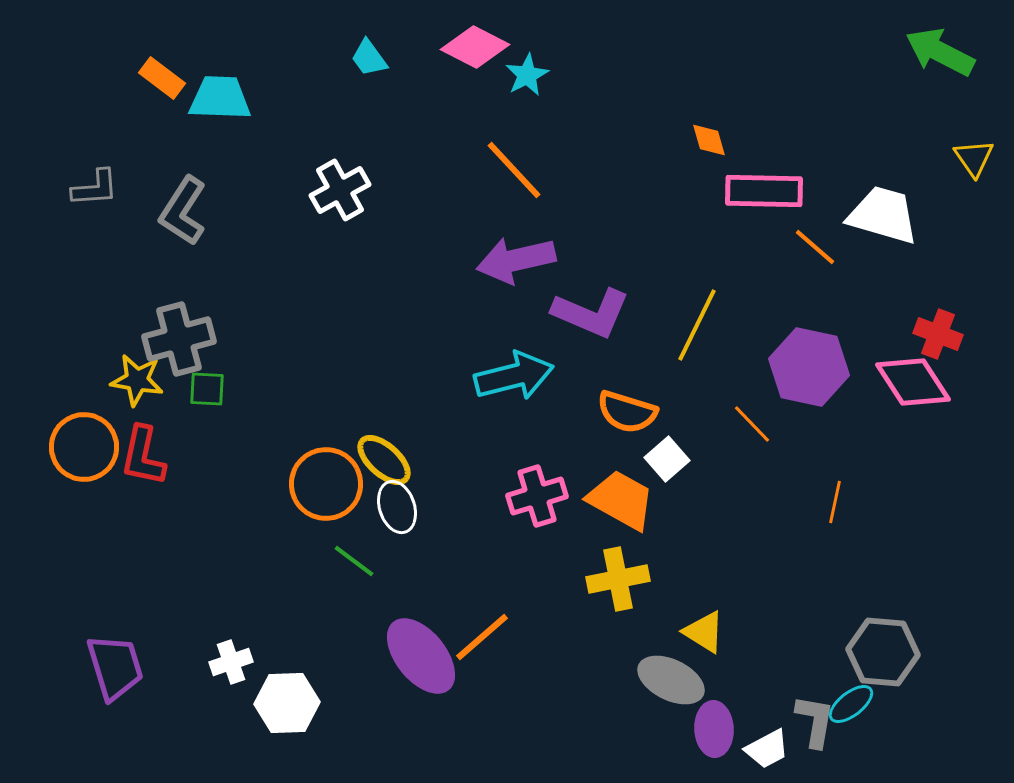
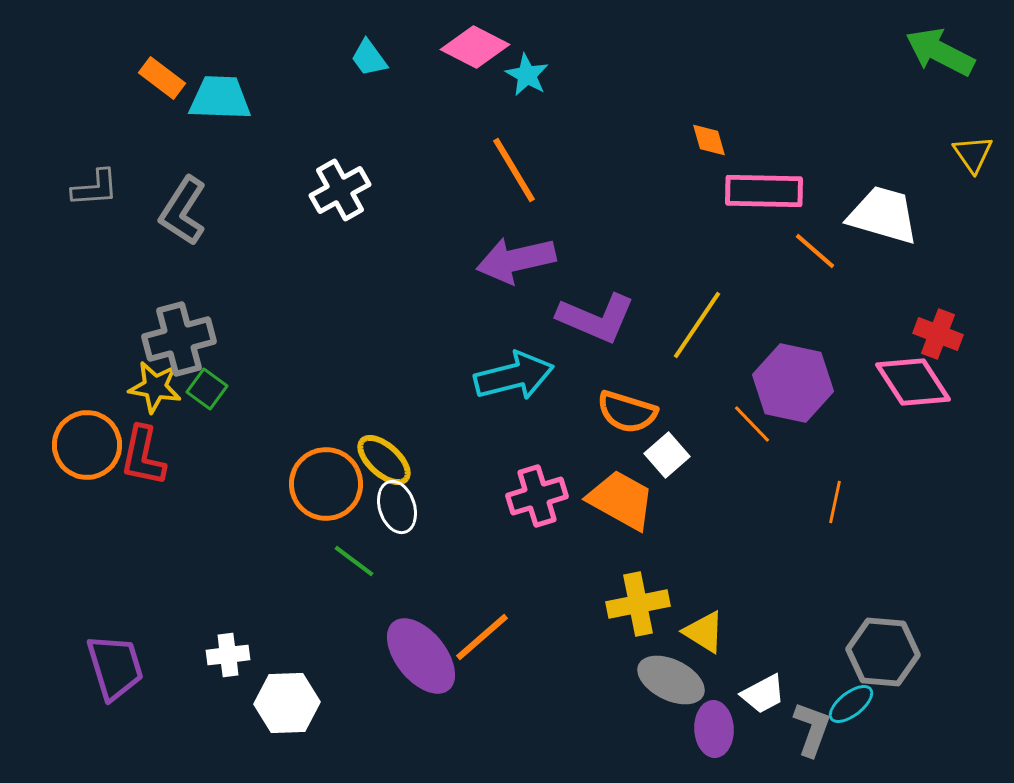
cyan star at (527, 75): rotated 15 degrees counterclockwise
yellow triangle at (974, 158): moved 1 px left, 4 px up
orange line at (514, 170): rotated 12 degrees clockwise
orange line at (815, 247): moved 4 px down
purple L-shape at (591, 313): moved 5 px right, 5 px down
yellow line at (697, 325): rotated 8 degrees clockwise
purple hexagon at (809, 367): moved 16 px left, 16 px down
yellow star at (137, 380): moved 18 px right, 7 px down
green square at (207, 389): rotated 33 degrees clockwise
orange circle at (84, 447): moved 3 px right, 2 px up
white square at (667, 459): moved 4 px up
yellow cross at (618, 579): moved 20 px right, 25 px down
white cross at (231, 662): moved 3 px left, 7 px up; rotated 12 degrees clockwise
gray L-shape at (815, 721): moved 3 px left, 8 px down; rotated 10 degrees clockwise
white trapezoid at (767, 749): moved 4 px left, 55 px up
